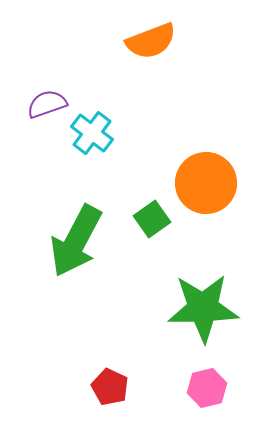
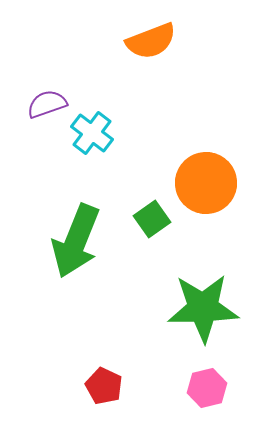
green arrow: rotated 6 degrees counterclockwise
red pentagon: moved 6 px left, 1 px up
